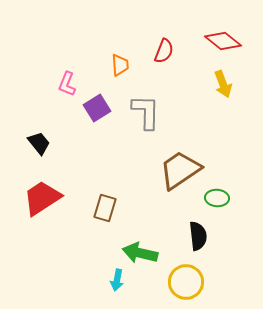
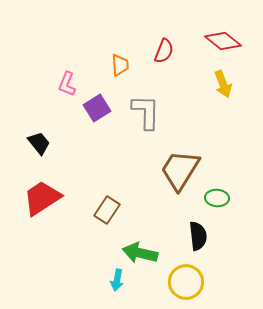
brown trapezoid: rotated 24 degrees counterclockwise
brown rectangle: moved 2 px right, 2 px down; rotated 16 degrees clockwise
